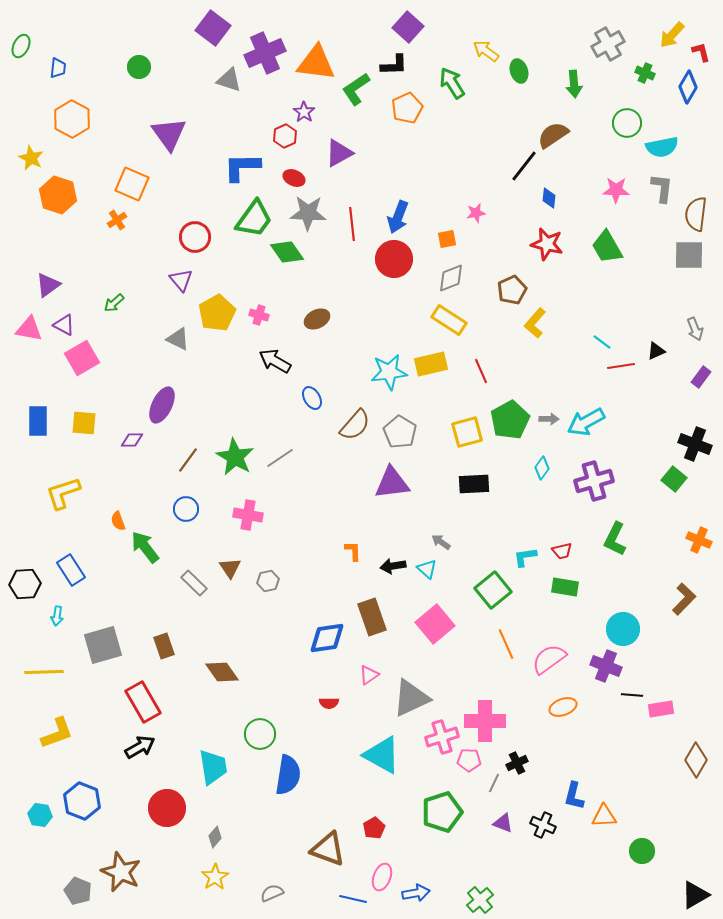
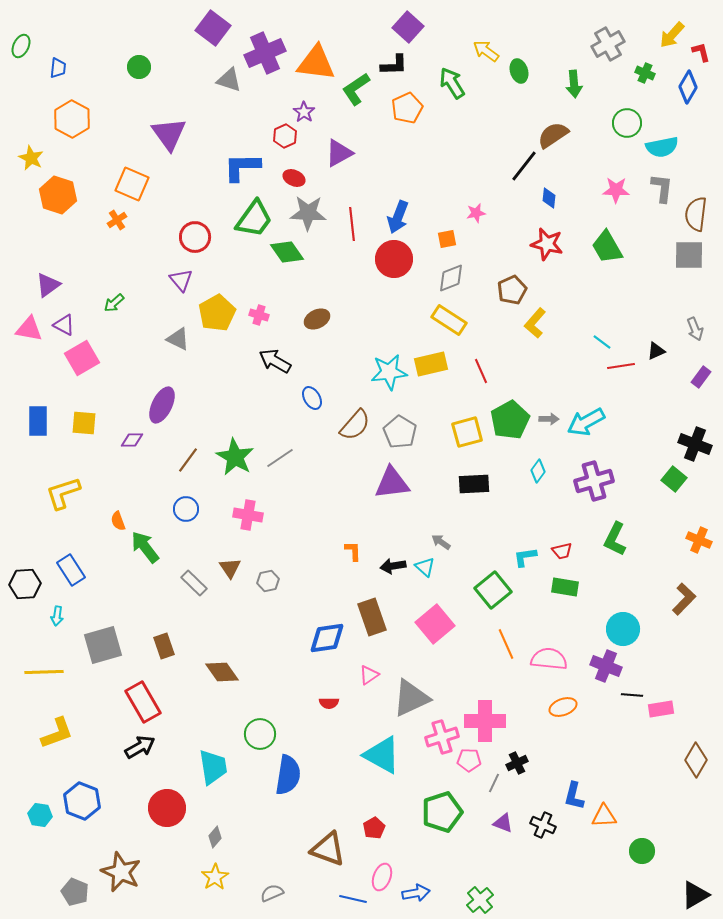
cyan diamond at (542, 468): moved 4 px left, 3 px down
cyan triangle at (427, 569): moved 2 px left, 2 px up
pink semicircle at (549, 659): rotated 42 degrees clockwise
gray pentagon at (78, 891): moved 3 px left, 1 px down
